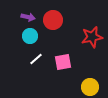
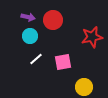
yellow circle: moved 6 px left
